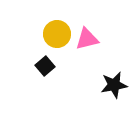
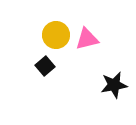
yellow circle: moved 1 px left, 1 px down
